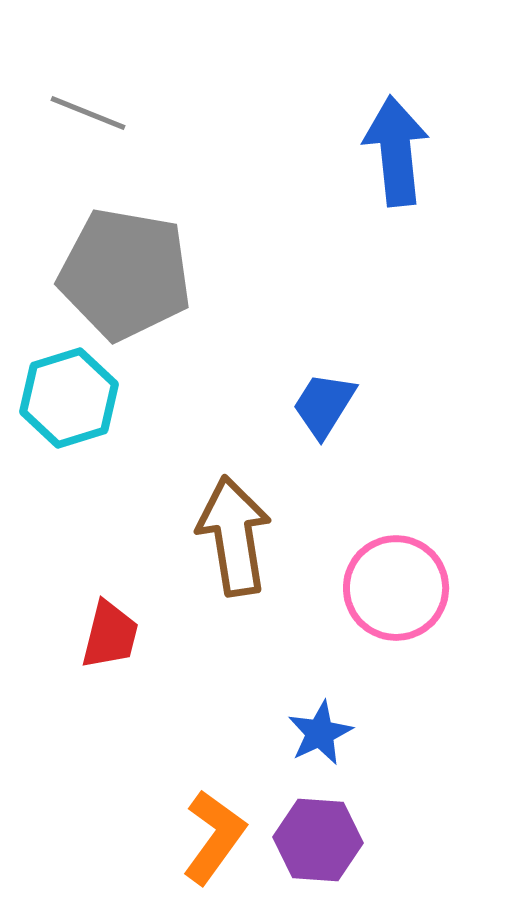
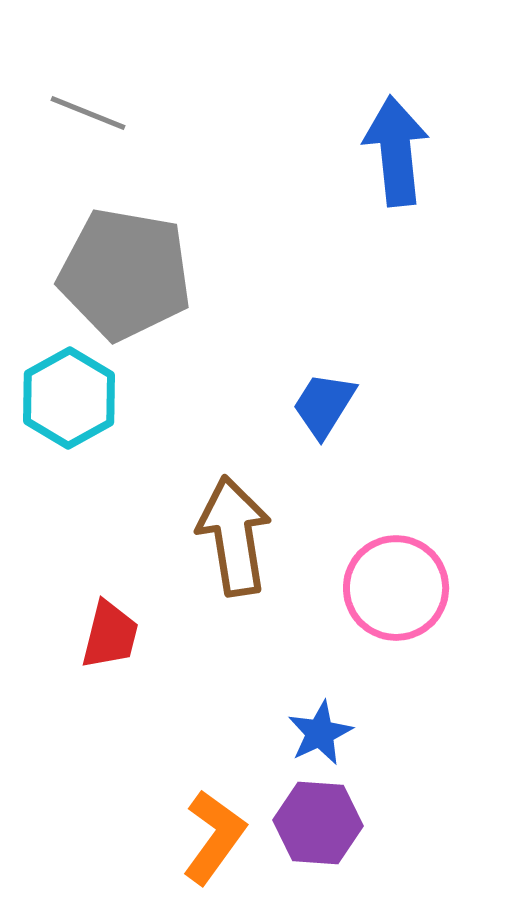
cyan hexagon: rotated 12 degrees counterclockwise
purple hexagon: moved 17 px up
